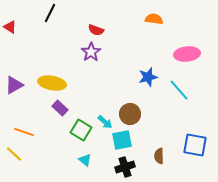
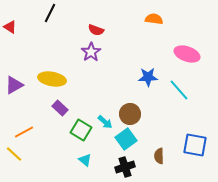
pink ellipse: rotated 25 degrees clockwise
blue star: rotated 12 degrees clockwise
yellow ellipse: moved 4 px up
orange line: rotated 48 degrees counterclockwise
cyan square: moved 4 px right, 1 px up; rotated 25 degrees counterclockwise
